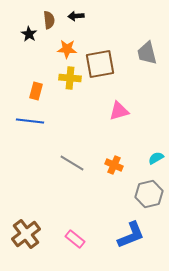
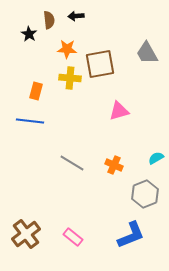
gray trapezoid: rotated 15 degrees counterclockwise
gray hexagon: moved 4 px left; rotated 8 degrees counterclockwise
pink rectangle: moved 2 px left, 2 px up
